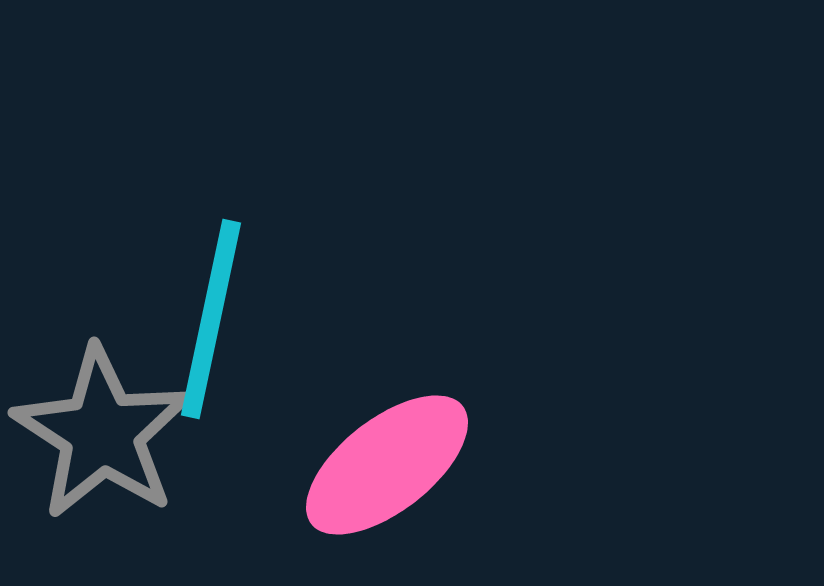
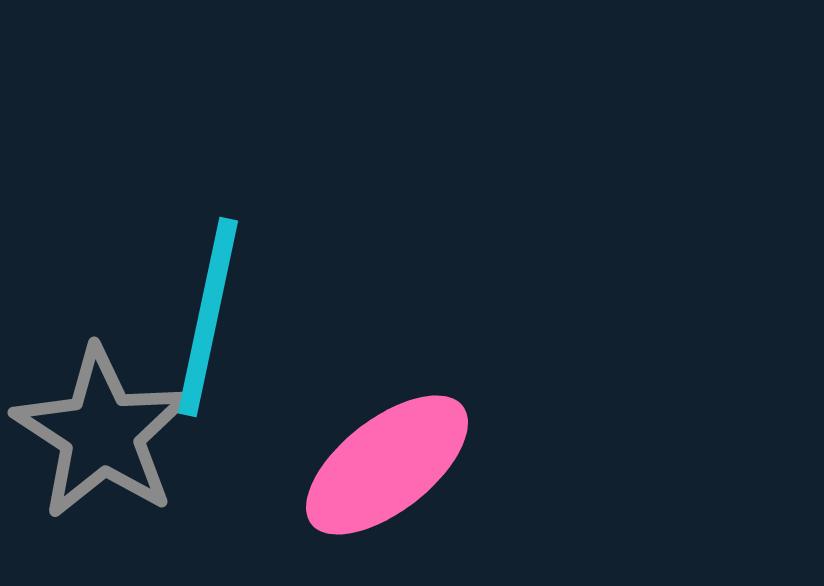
cyan line: moved 3 px left, 2 px up
